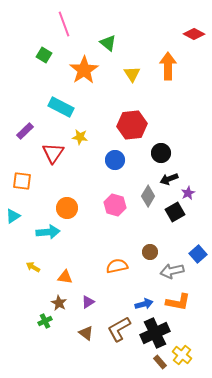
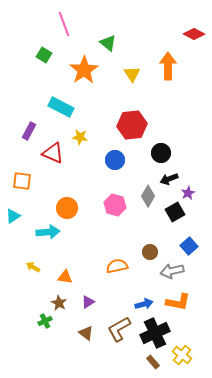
purple rectangle: moved 4 px right; rotated 18 degrees counterclockwise
red triangle: rotated 40 degrees counterclockwise
blue square: moved 9 px left, 8 px up
brown rectangle: moved 7 px left
